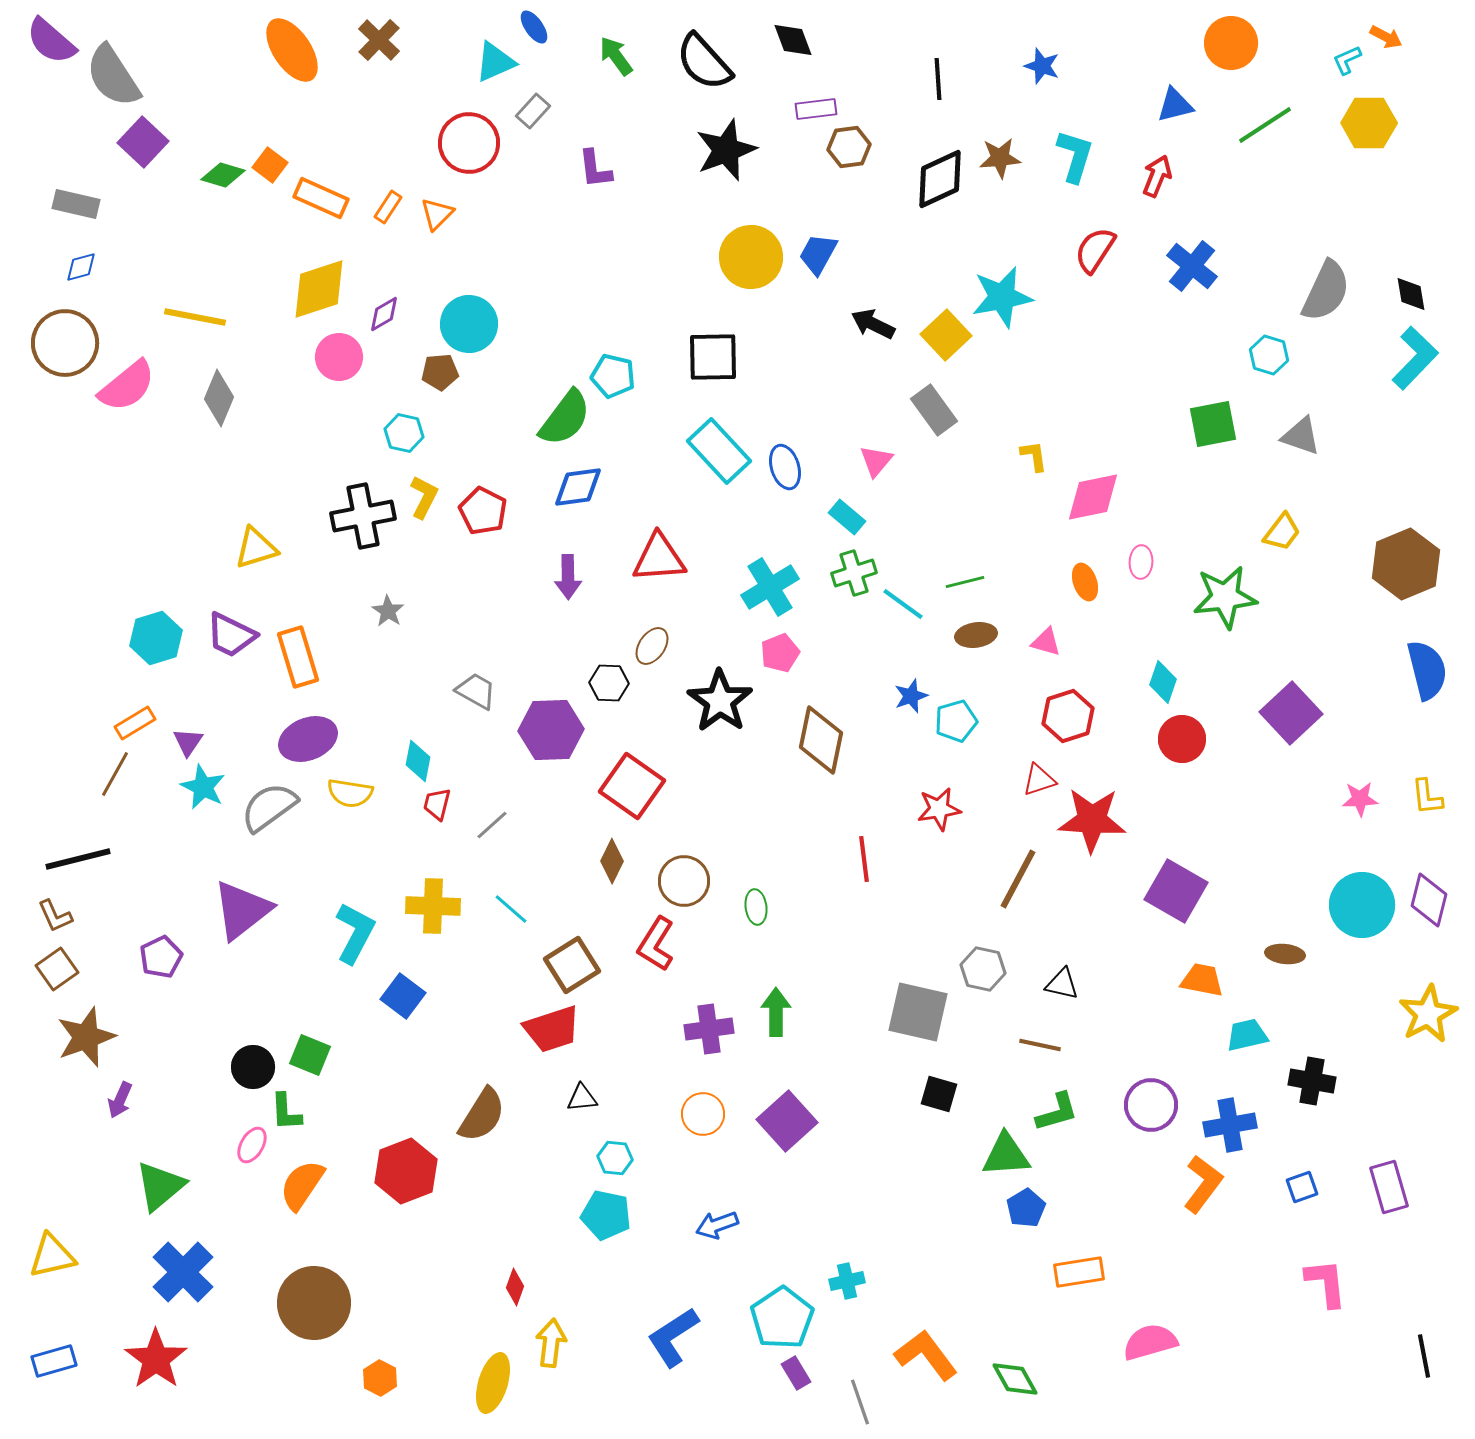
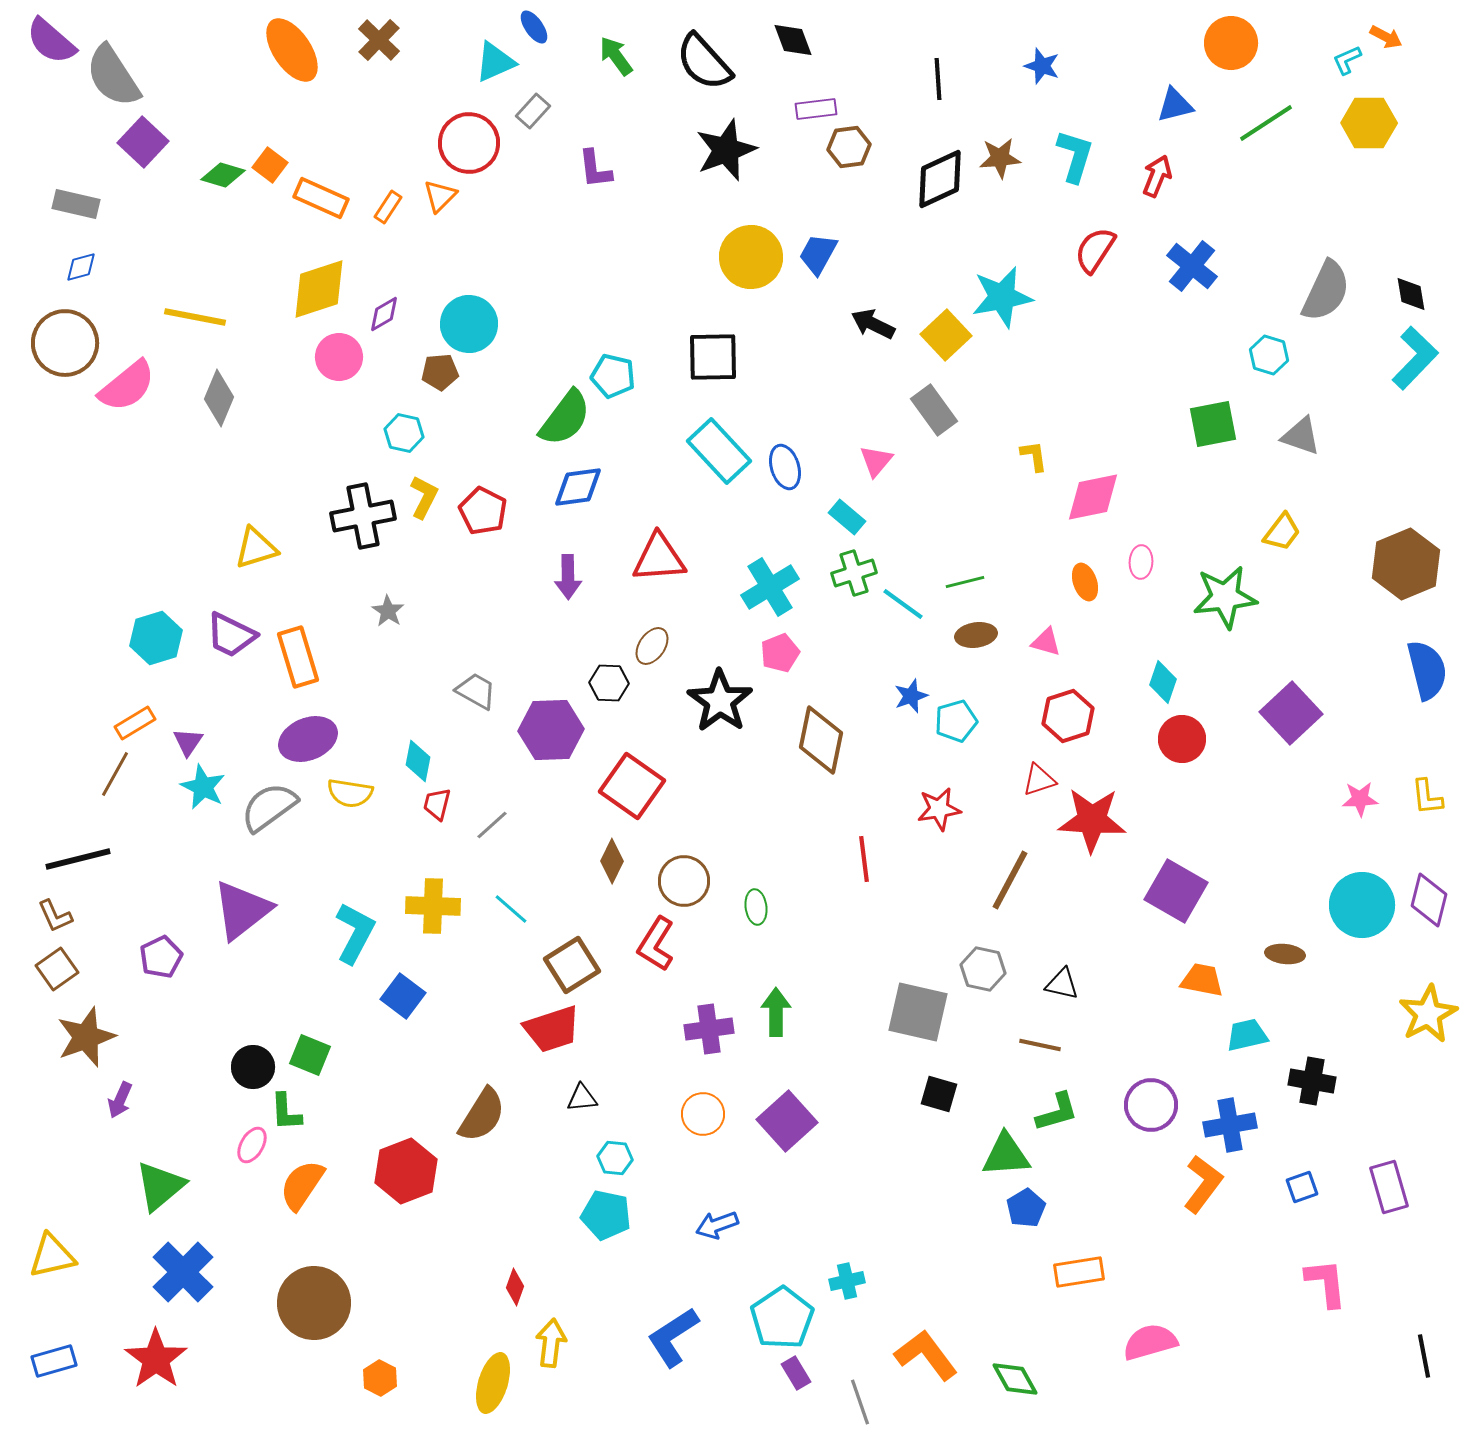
green line at (1265, 125): moved 1 px right, 2 px up
orange triangle at (437, 214): moved 3 px right, 18 px up
brown line at (1018, 879): moved 8 px left, 1 px down
